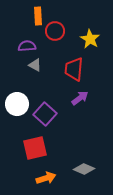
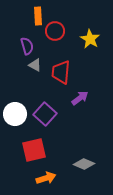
purple semicircle: rotated 78 degrees clockwise
red trapezoid: moved 13 px left, 3 px down
white circle: moved 2 px left, 10 px down
red square: moved 1 px left, 2 px down
gray diamond: moved 5 px up
